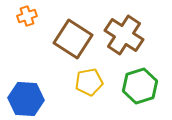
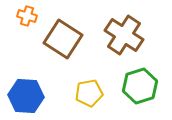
orange cross: rotated 36 degrees clockwise
brown square: moved 10 px left
yellow pentagon: moved 11 px down
blue hexagon: moved 3 px up
